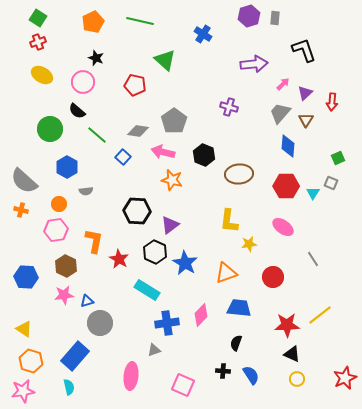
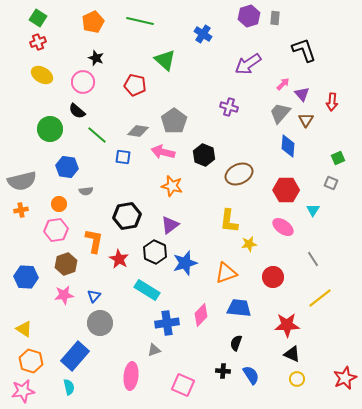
purple arrow at (254, 64): moved 6 px left; rotated 152 degrees clockwise
purple triangle at (305, 93): moved 3 px left, 1 px down; rotated 28 degrees counterclockwise
blue square at (123, 157): rotated 35 degrees counterclockwise
blue hexagon at (67, 167): rotated 20 degrees counterclockwise
brown ellipse at (239, 174): rotated 20 degrees counterclockwise
orange star at (172, 180): moved 6 px down
gray semicircle at (24, 181): moved 2 px left; rotated 56 degrees counterclockwise
red hexagon at (286, 186): moved 4 px down
cyan triangle at (313, 193): moved 17 px down
orange cross at (21, 210): rotated 24 degrees counterclockwise
black hexagon at (137, 211): moved 10 px left, 5 px down; rotated 12 degrees counterclockwise
blue star at (185, 263): rotated 25 degrees clockwise
brown hexagon at (66, 266): moved 2 px up; rotated 15 degrees clockwise
blue triangle at (87, 301): moved 7 px right, 5 px up; rotated 32 degrees counterclockwise
yellow line at (320, 315): moved 17 px up
